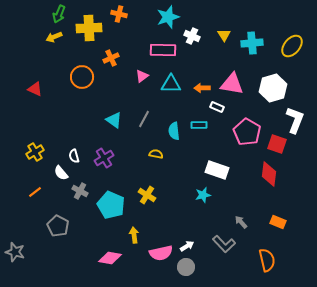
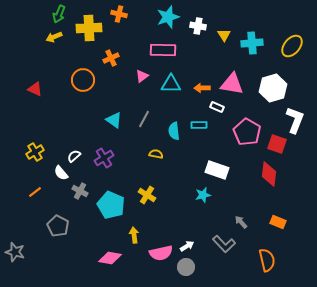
white cross at (192, 36): moved 6 px right, 10 px up; rotated 14 degrees counterclockwise
orange circle at (82, 77): moved 1 px right, 3 px down
white semicircle at (74, 156): rotated 64 degrees clockwise
